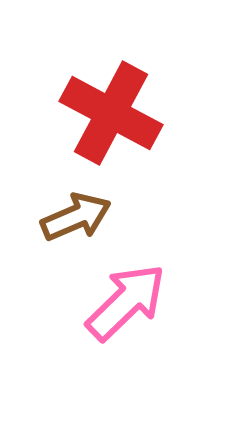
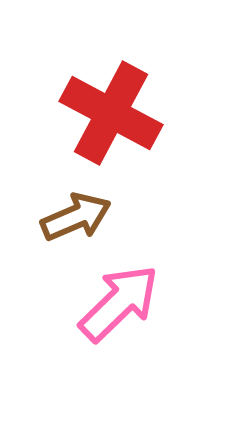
pink arrow: moved 7 px left, 1 px down
